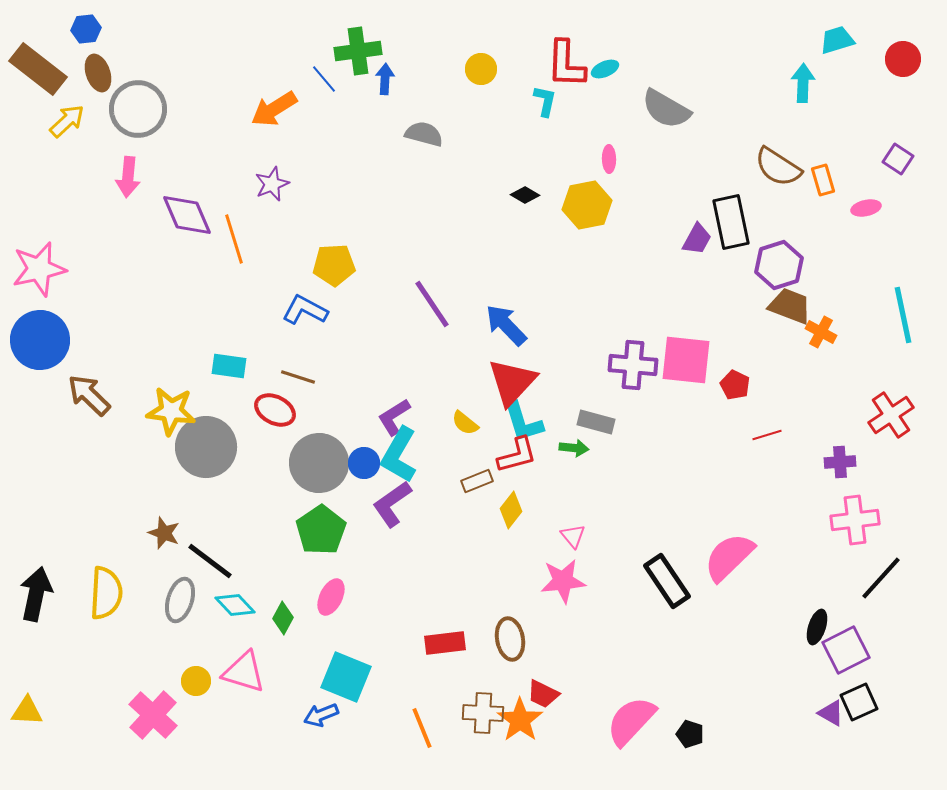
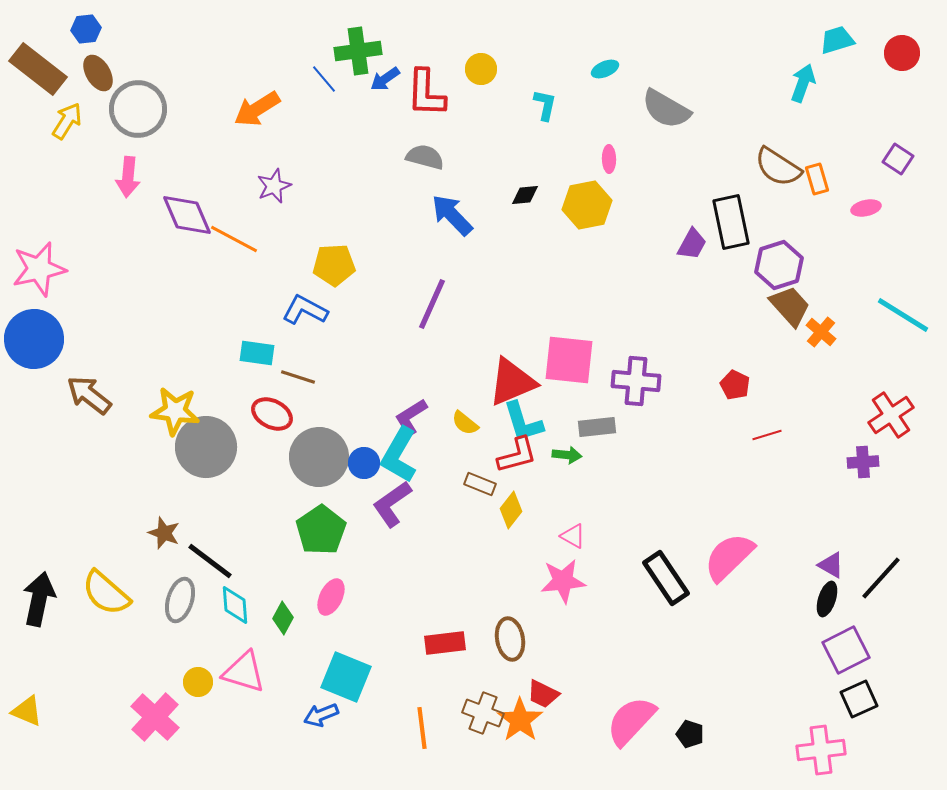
red circle at (903, 59): moved 1 px left, 6 px up
red L-shape at (566, 64): moved 140 px left, 29 px down
brown ellipse at (98, 73): rotated 12 degrees counterclockwise
blue arrow at (385, 79): rotated 128 degrees counterclockwise
cyan arrow at (803, 83): rotated 18 degrees clockwise
cyan L-shape at (545, 101): moved 4 px down
orange arrow at (274, 109): moved 17 px left
yellow arrow at (67, 121): rotated 15 degrees counterclockwise
gray semicircle at (424, 134): moved 1 px right, 23 px down
orange rectangle at (823, 180): moved 6 px left, 1 px up
purple star at (272, 184): moved 2 px right, 2 px down
black diamond at (525, 195): rotated 36 degrees counterclockwise
orange line at (234, 239): rotated 45 degrees counterclockwise
purple trapezoid at (697, 239): moved 5 px left, 5 px down
purple line at (432, 304): rotated 58 degrees clockwise
brown trapezoid at (790, 306): rotated 27 degrees clockwise
cyan line at (903, 315): rotated 46 degrees counterclockwise
blue arrow at (506, 325): moved 54 px left, 110 px up
orange cross at (821, 332): rotated 12 degrees clockwise
blue circle at (40, 340): moved 6 px left, 1 px up
pink square at (686, 360): moved 117 px left
purple cross at (633, 365): moved 3 px right, 16 px down
cyan rectangle at (229, 366): moved 28 px right, 13 px up
red triangle at (512, 382): rotated 24 degrees clockwise
brown arrow at (89, 395): rotated 6 degrees counterclockwise
red ellipse at (275, 410): moved 3 px left, 4 px down
yellow star at (171, 411): moved 4 px right
purple L-shape at (394, 417): moved 17 px right
gray rectangle at (596, 422): moved 1 px right, 5 px down; rotated 21 degrees counterclockwise
green arrow at (574, 448): moved 7 px left, 7 px down
purple cross at (840, 462): moved 23 px right
gray circle at (319, 463): moved 6 px up
brown rectangle at (477, 481): moved 3 px right, 3 px down; rotated 44 degrees clockwise
pink cross at (855, 520): moved 34 px left, 230 px down
pink triangle at (573, 536): rotated 20 degrees counterclockwise
black rectangle at (667, 581): moved 1 px left, 3 px up
yellow semicircle at (106, 593): rotated 128 degrees clockwise
black arrow at (36, 594): moved 3 px right, 5 px down
cyan diamond at (235, 605): rotated 39 degrees clockwise
black ellipse at (817, 627): moved 10 px right, 28 px up
yellow circle at (196, 681): moved 2 px right, 1 px down
black square at (859, 702): moved 3 px up
yellow triangle at (27, 711): rotated 20 degrees clockwise
brown cross at (483, 713): rotated 18 degrees clockwise
purple triangle at (831, 713): moved 148 px up
pink cross at (153, 715): moved 2 px right, 2 px down
orange line at (422, 728): rotated 15 degrees clockwise
